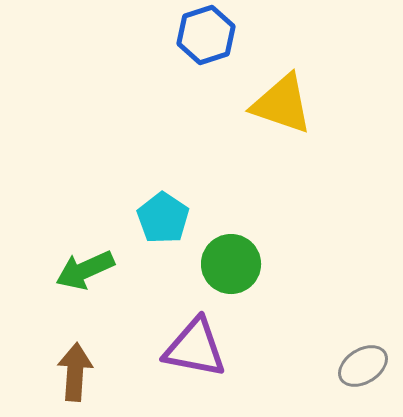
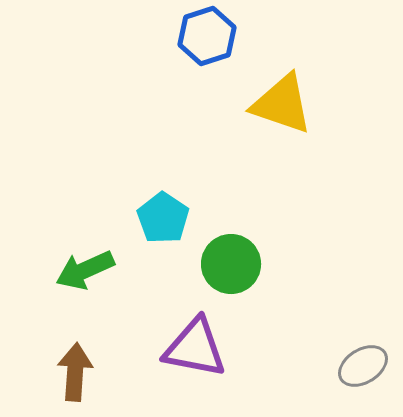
blue hexagon: moved 1 px right, 1 px down
